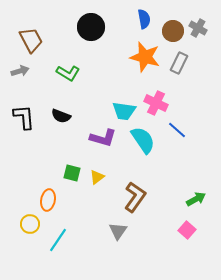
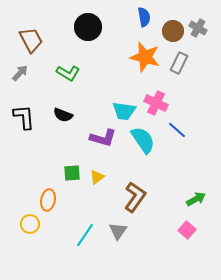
blue semicircle: moved 2 px up
black circle: moved 3 px left
gray arrow: moved 2 px down; rotated 30 degrees counterclockwise
black semicircle: moved 2 px right, 1 px up
green square: rotated 18 degrees counterclockwise
cyan line: moved 27 px right, 5 px up
